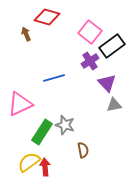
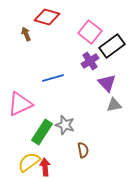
blue line: moved 1 px left
